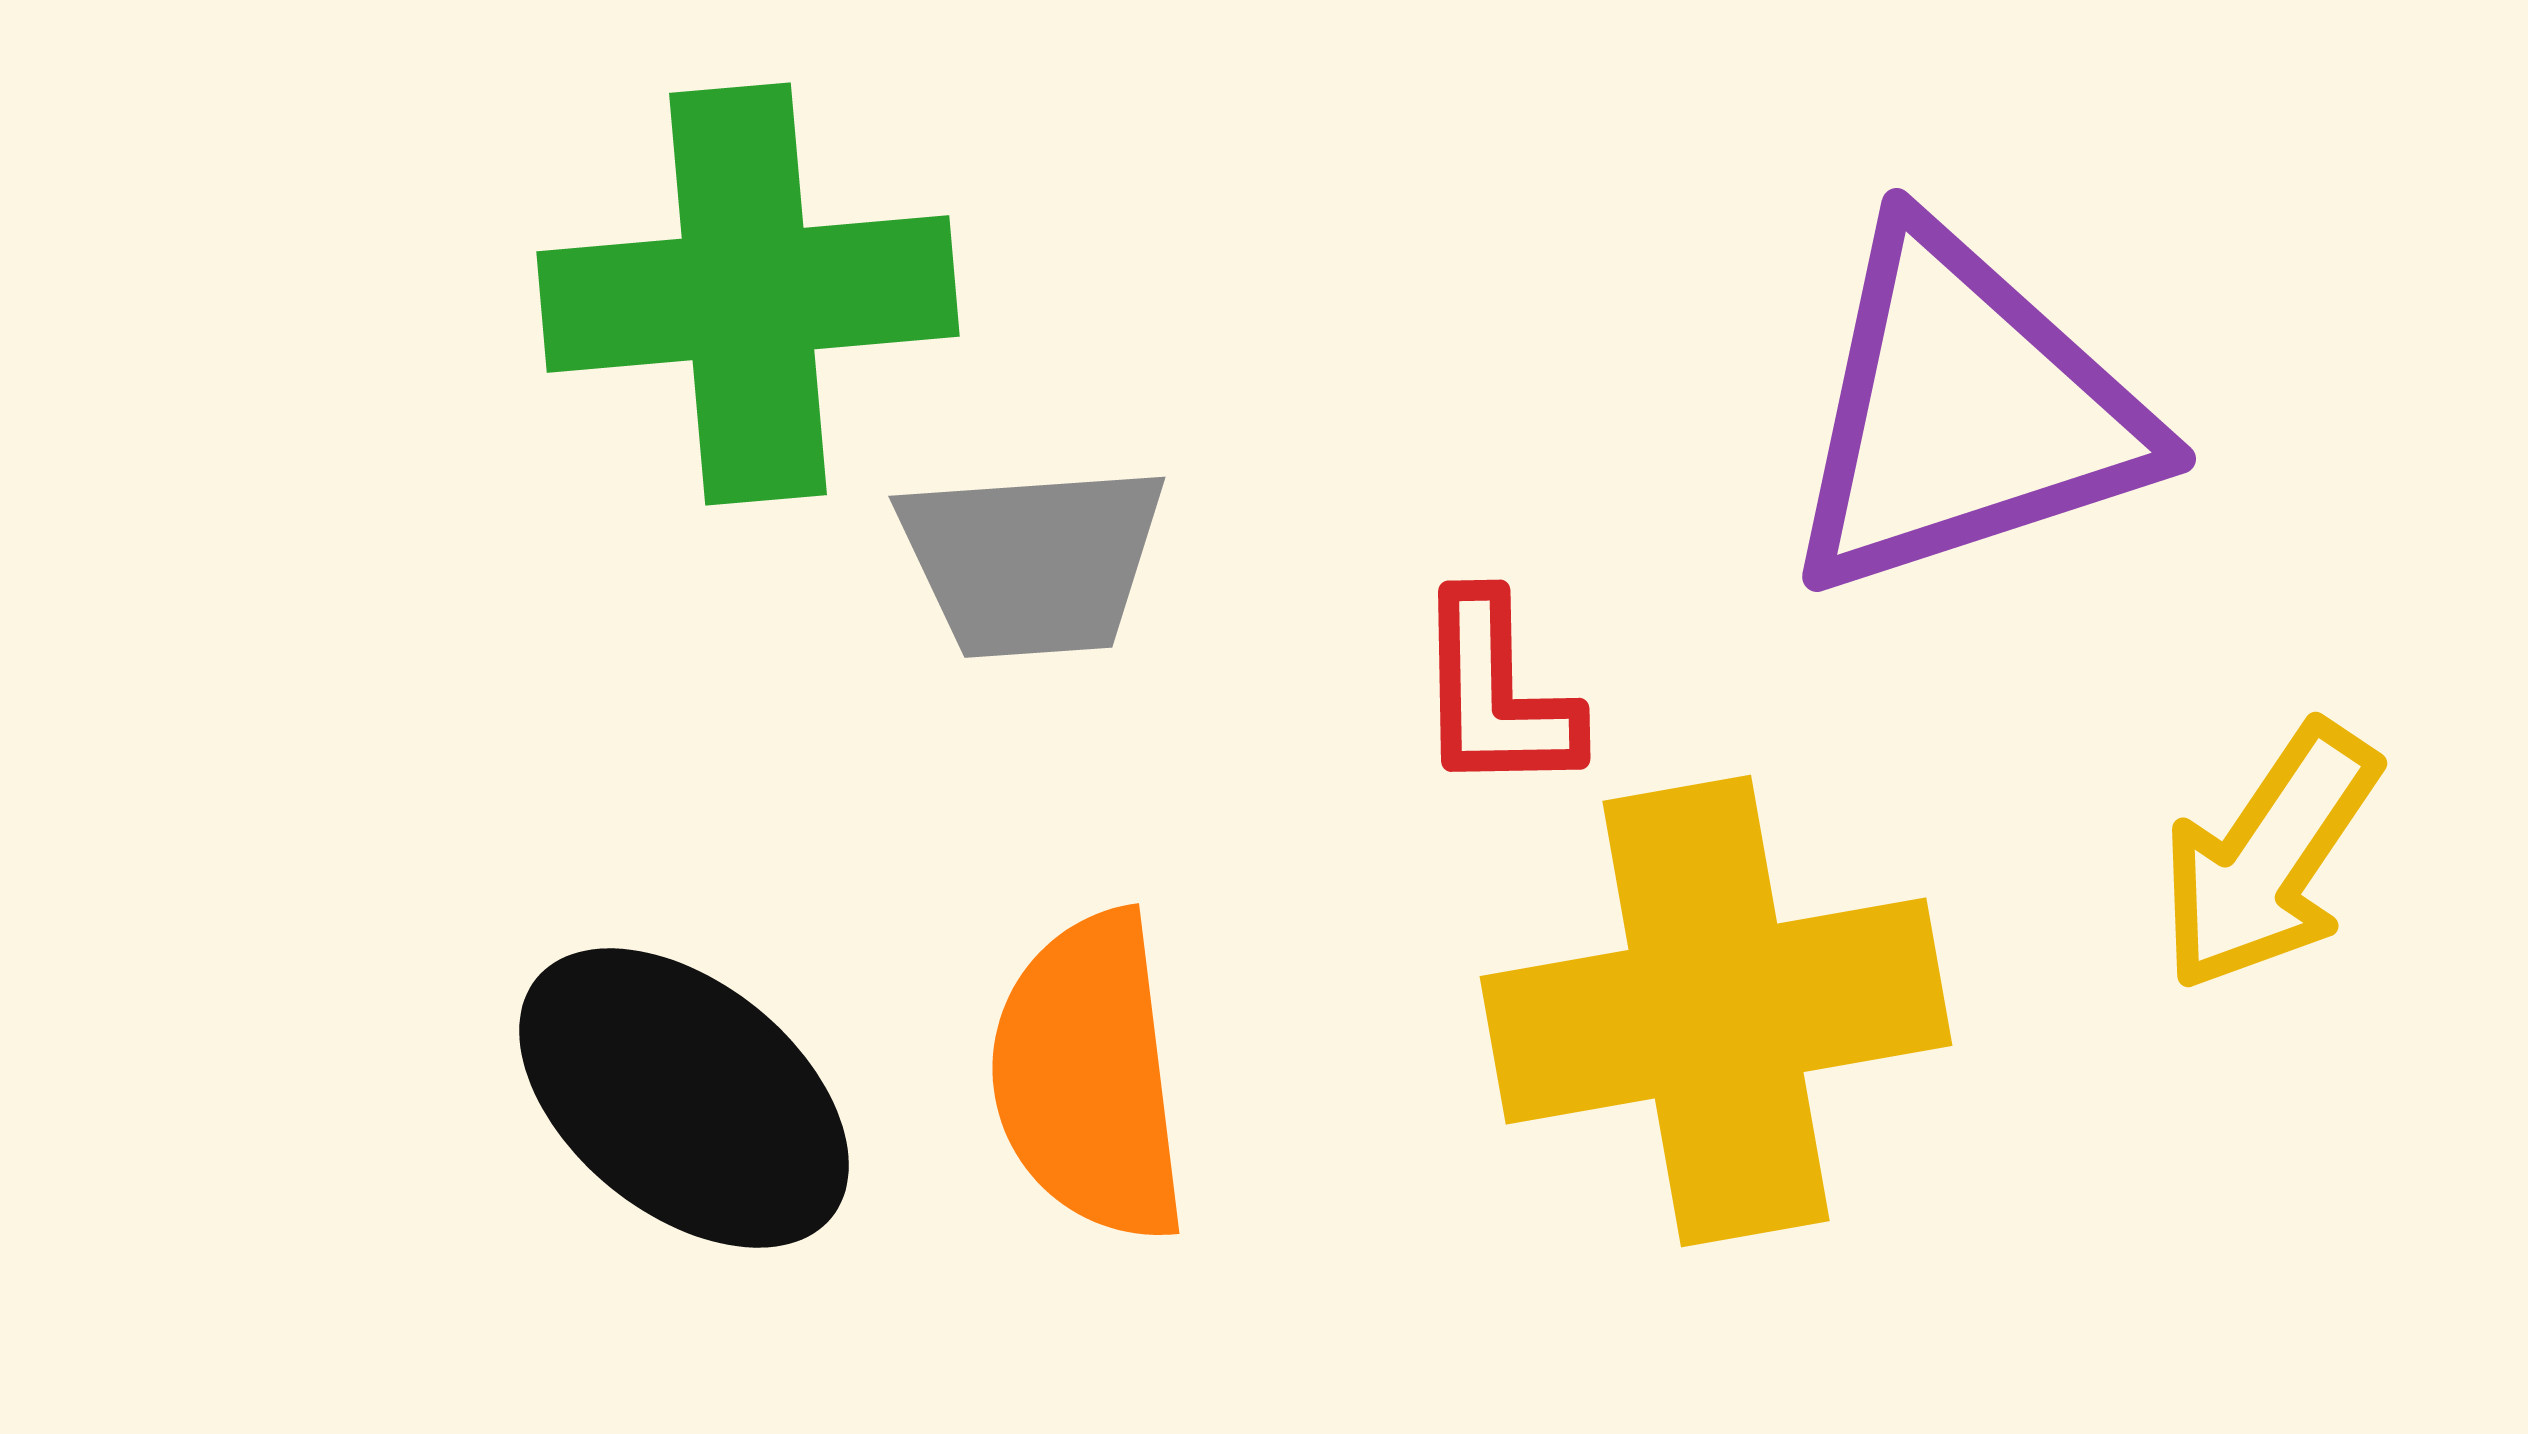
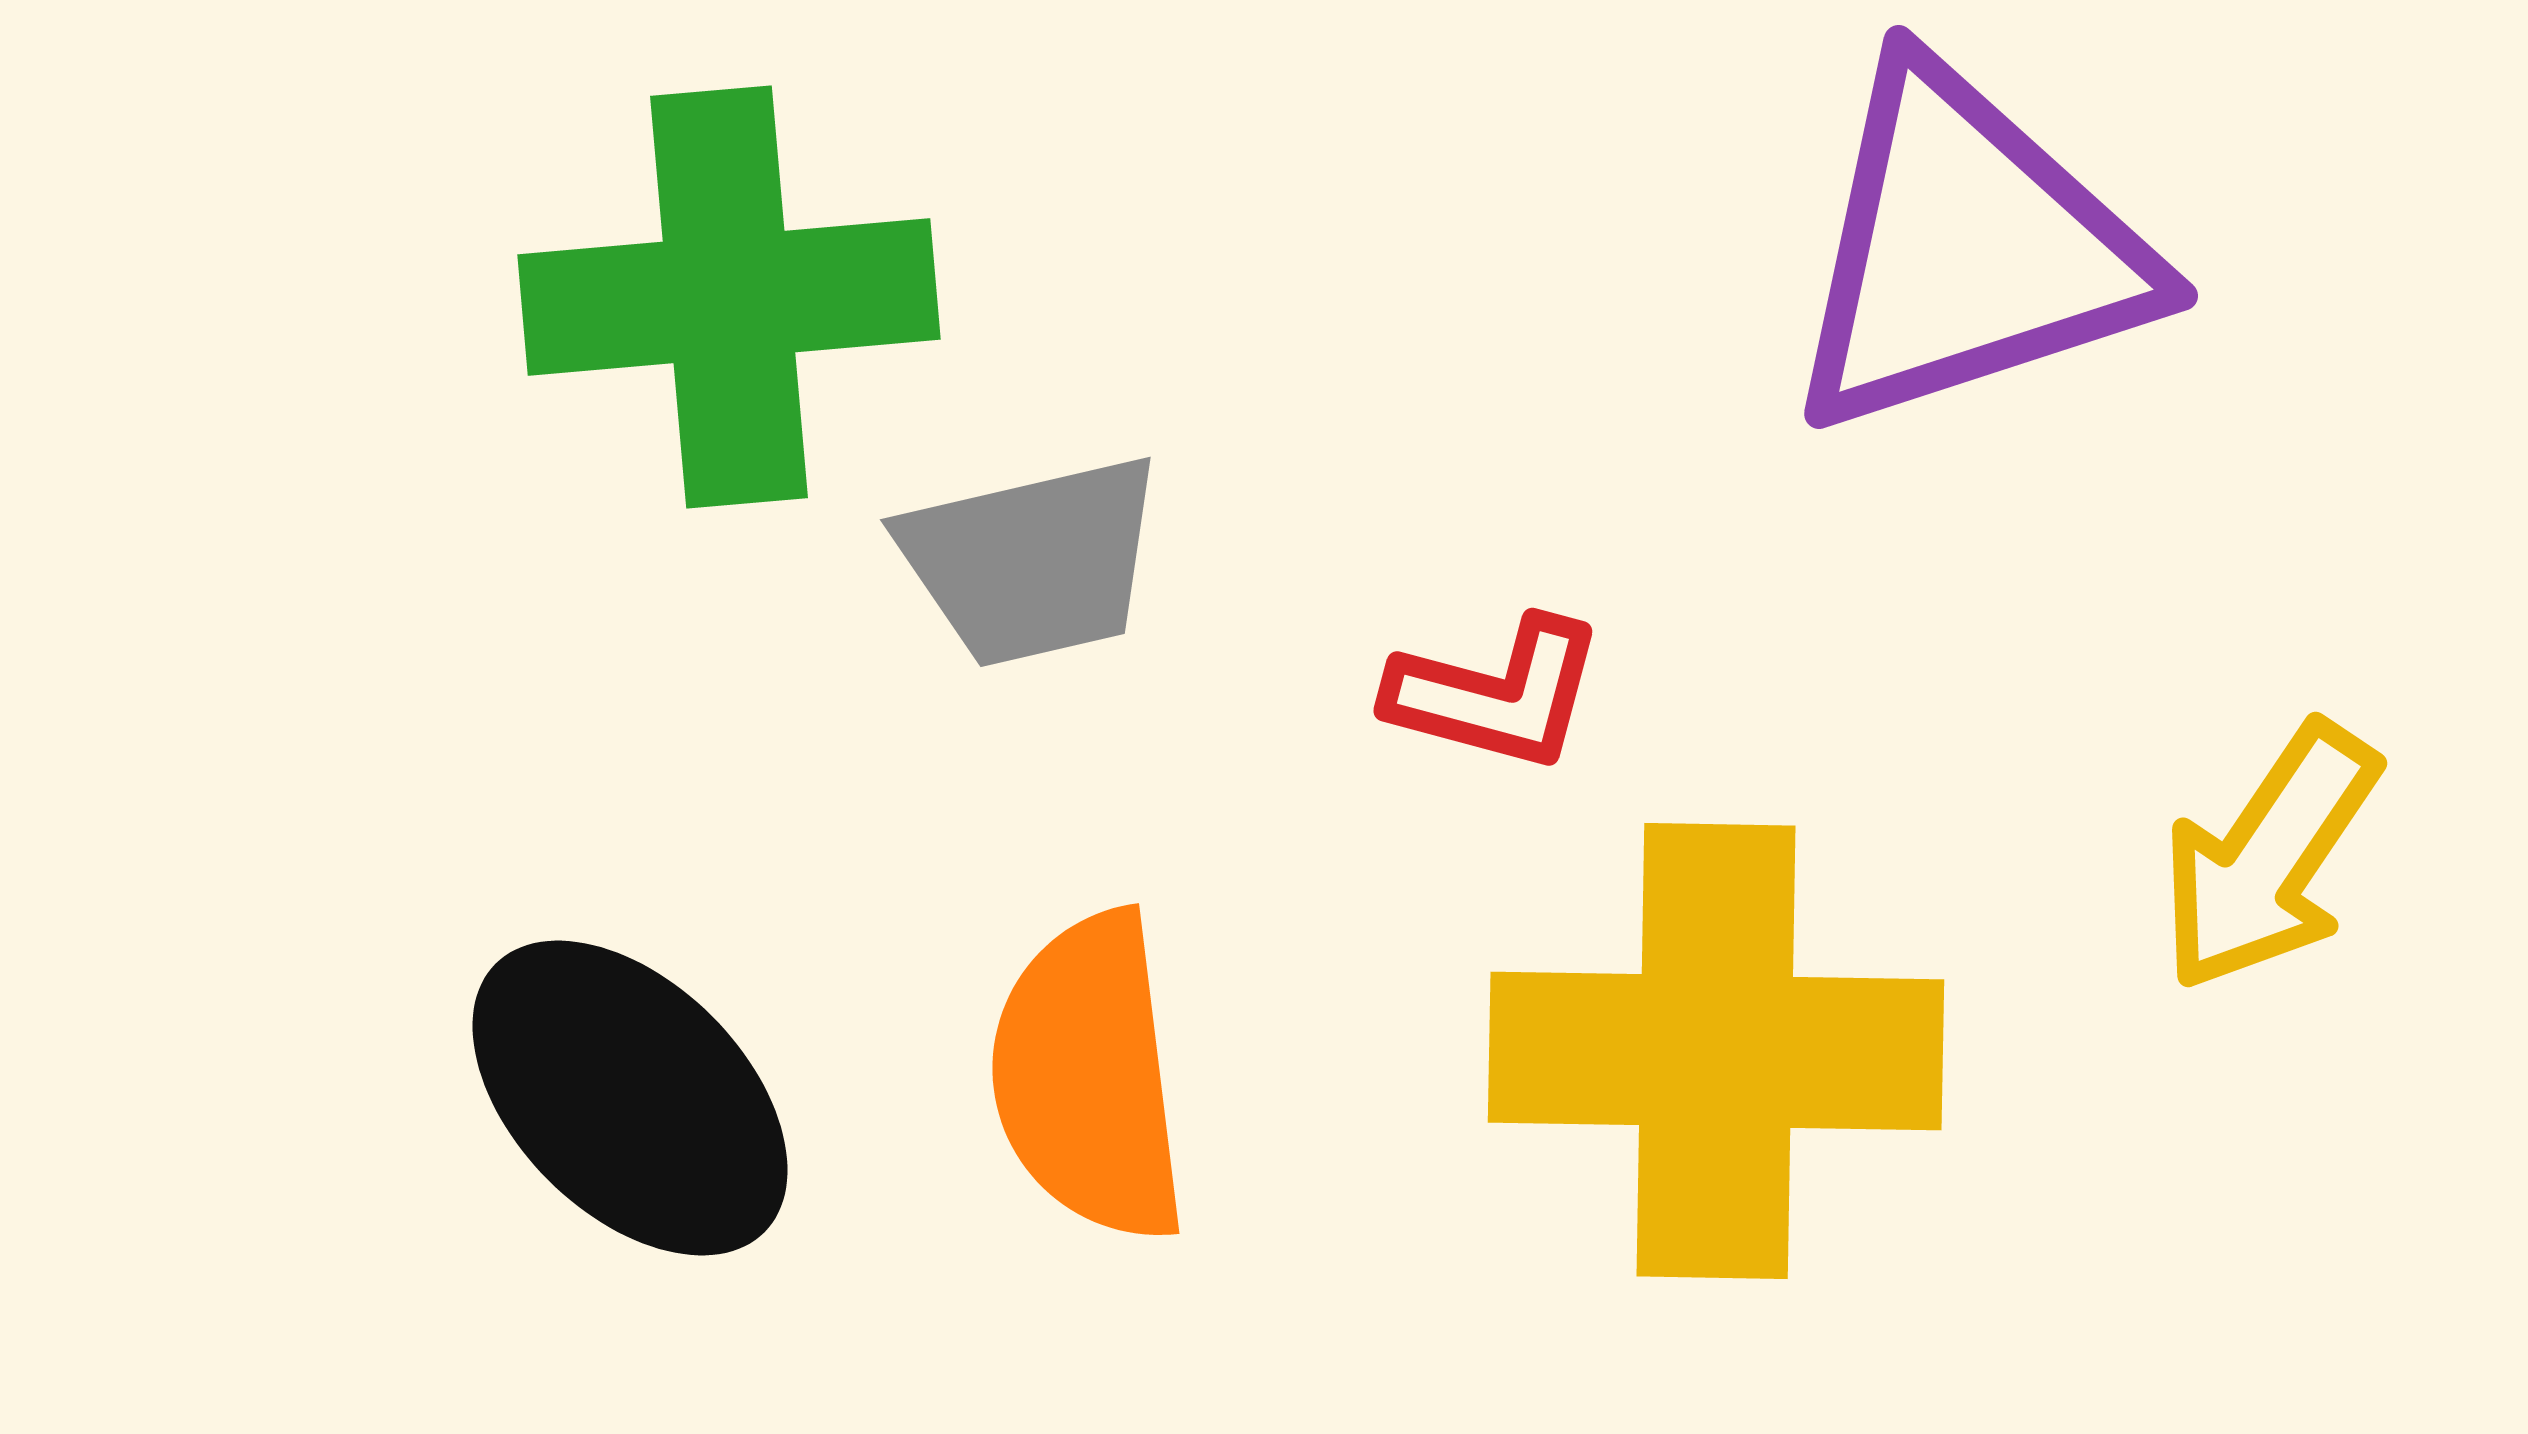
green cross: moved 19 px left, 3 px down
purple triangle: moved 2 px right, 163 px up
gray trapezoid: rotated 9 degrees counterclockwise
red L-shape: rotated 74 degrees counterclockwise
yellow cross: moved 40 px down; rotated 11 degrees clockwise
black ellipse: moved 54 px left; rotated 6 degrees clockwise
